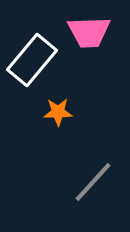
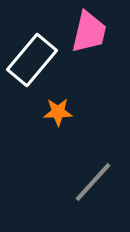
pink trapezoid: rotated 75 degrees counterclockwise
